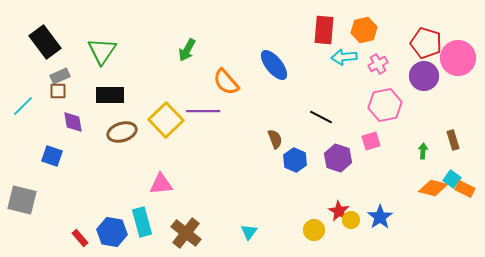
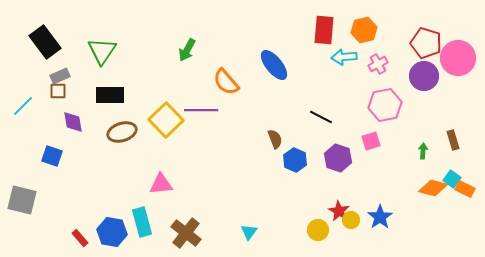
purple line at (203, 111): moved 2 px left, 1 px up
yellow circle at (314, 230): moved 4 px right
